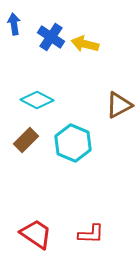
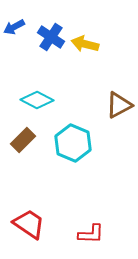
blue arrow: moved 3 px down; rotated 110 degrees counterclockwise
brown rectangle: moved 3 px left
red trapezoid: moved 7 px left, 10 px up
